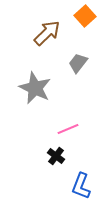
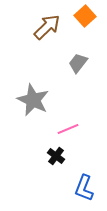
brown arrow: moved 6 px up
gray star: moved 2 px left, 12 px down
blue L-shape: moved 3 px right, 2 px down
